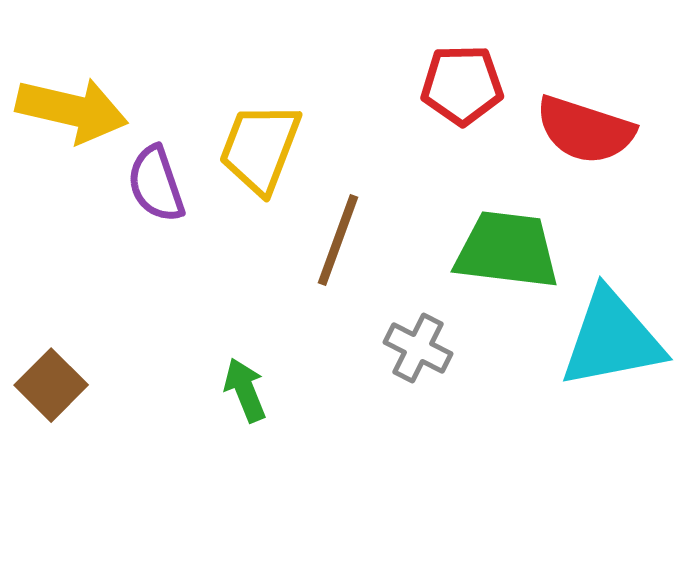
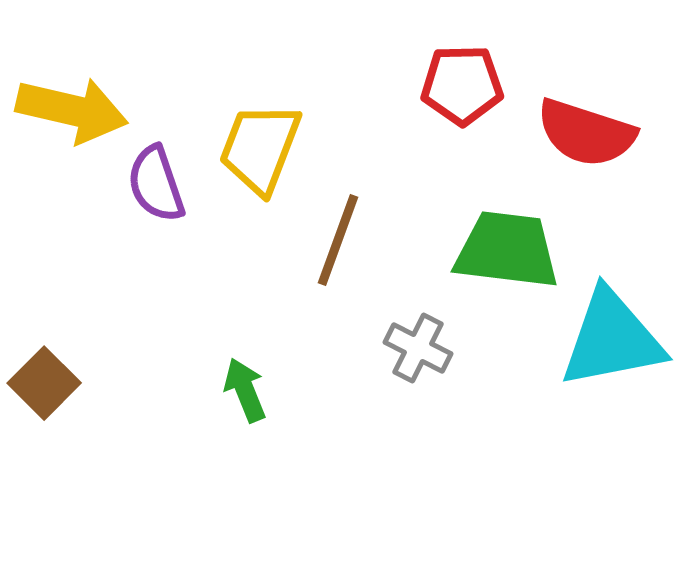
red semicircle: moved 1 px right, 3 px down
brown square: moved 7 px left, 2 px up
